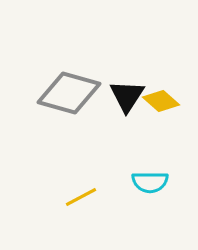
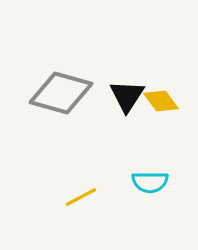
gray diamond: moved 8 px left
yellow diamond: rotated 12 degrees clockwise
